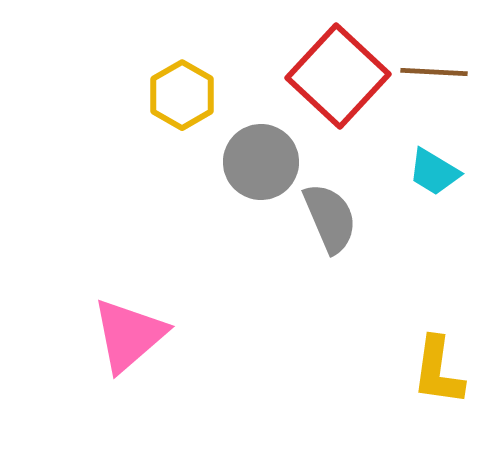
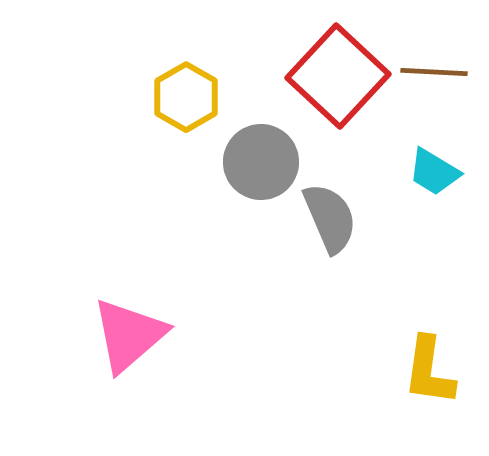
yellow hexagon: moved 4 px right, 2 px down
yellow L-shape: moved 9 px left
